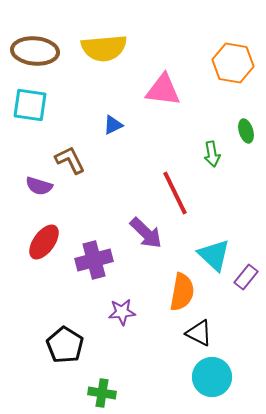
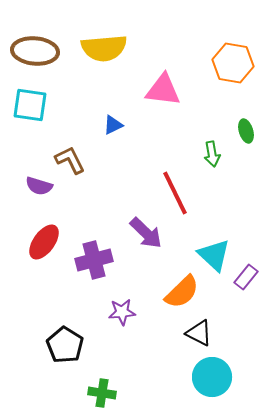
orange semicircle: rotated 36 degrees clockwise
